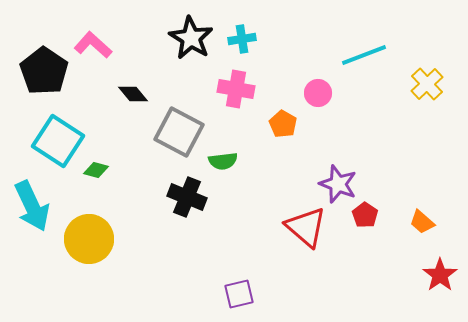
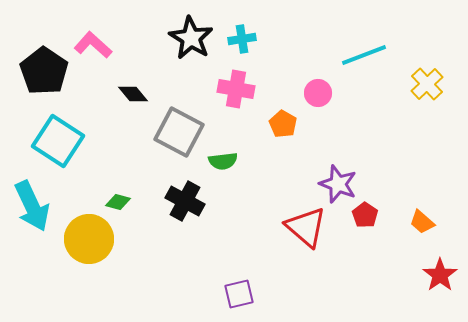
green diamond: moved 22 px right, 32 px down
black cross: moved 2 px left, 4 px down; rotated 6 degrees clockwise
